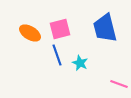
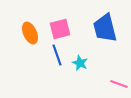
orange ellipse: rotated 35 degrees clockwise
